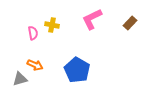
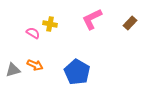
yellow cross: moved 2 px left, 1 px up
pink semicircle: rotated 48 degrees counterclockwise
blue pentagon: moved 2 px down
gray triangle: moved 7 px left, 9 px up
